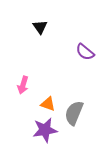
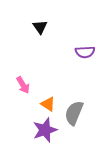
purple semicircle: rotated 42 degrees counterclockwise
pink arrow: rotated 48 degrees counterclockwise
orange triangle: rotated 14 degrees clockwise
purple star: rotated 10 degrees counterclockwise
